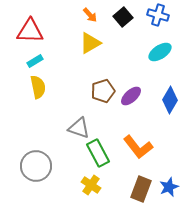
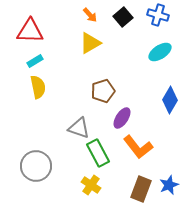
purple ellipse: moved 9 px left, 22 px down; rotated 15 degrees counterclockwise
blue star: moved 2 px up
